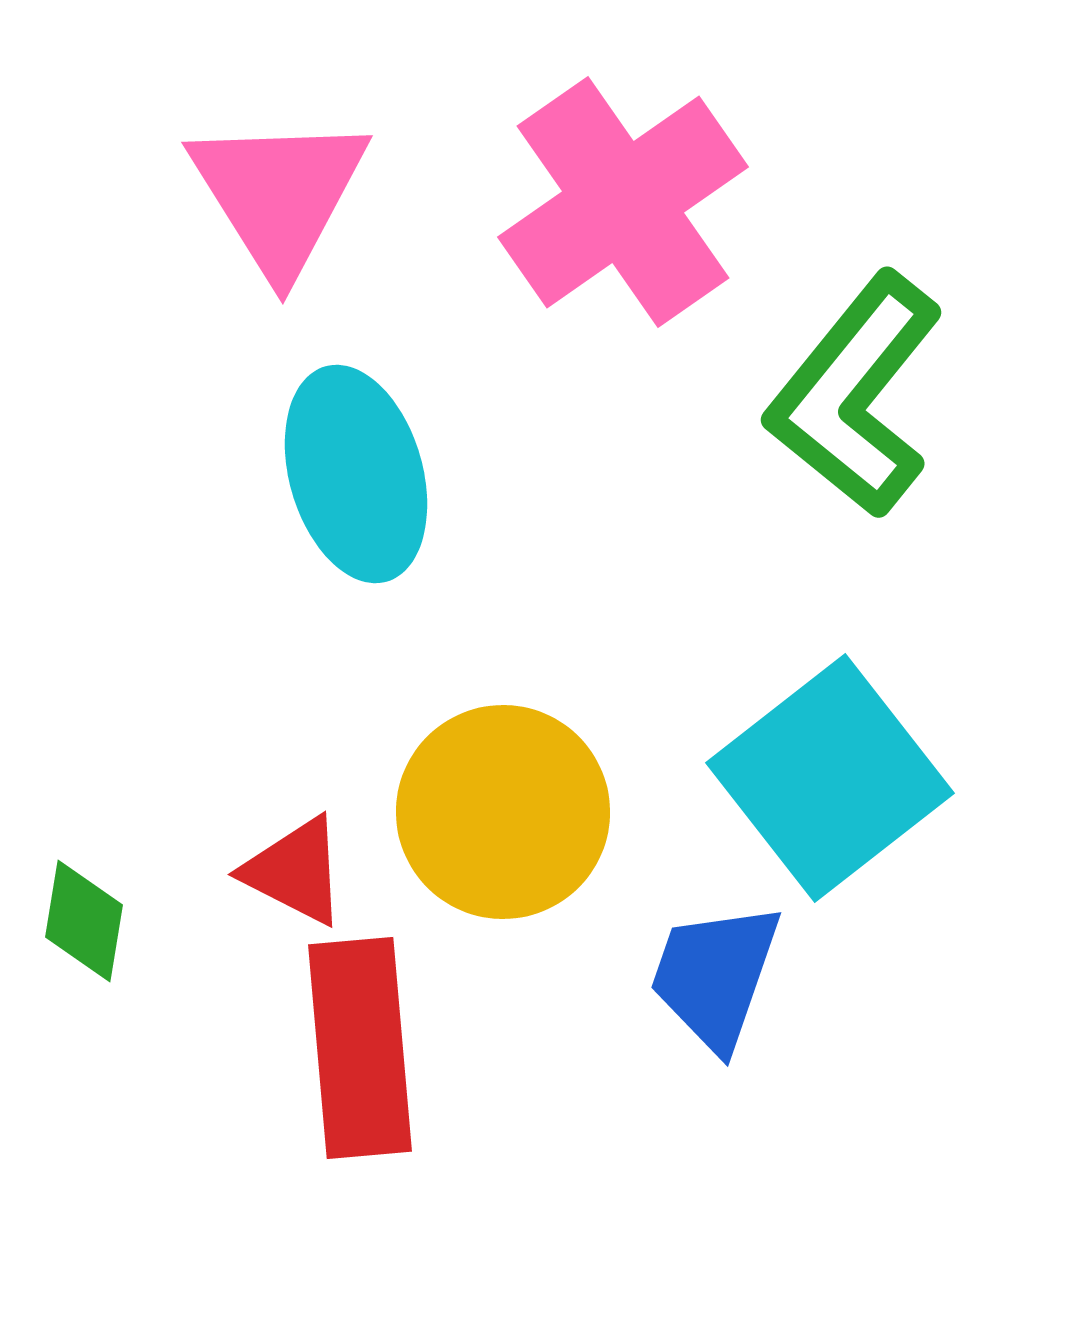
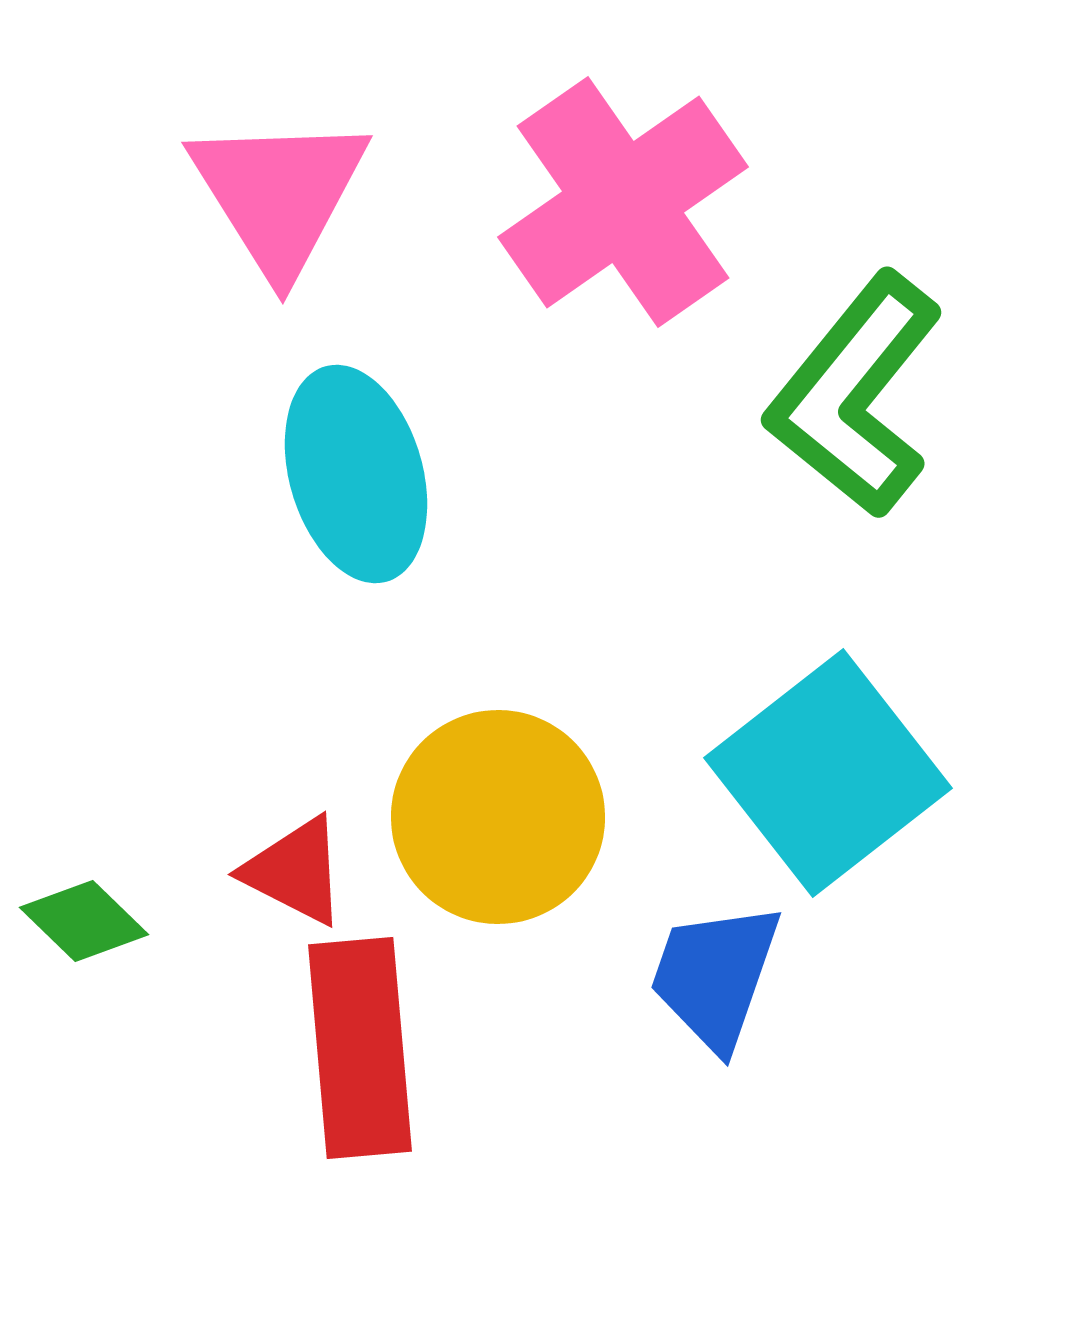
cyan square: moved 2 px left, 5 px up
yellow circle: moved 5 px left, 5 px down
green diamond: rotated 55 degrees counterclockwise
